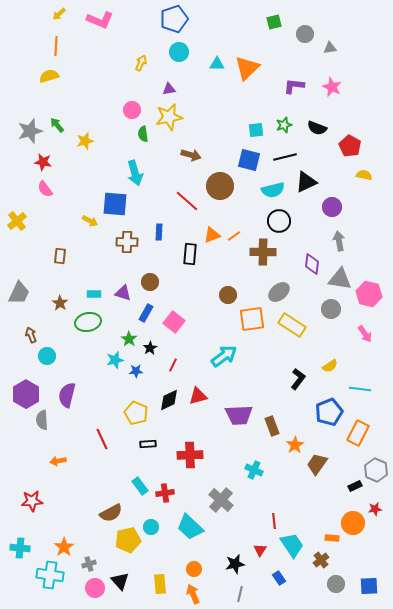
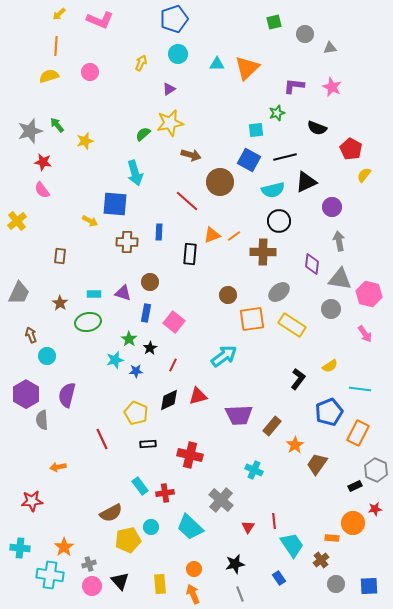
cyan circle at (179, 52): moved 1 px left, 2 px down
purple triangle at (169, 89): rotated 24 degrees counterclockwise
pink circle at (132, 110): moved 42 px left, 38 px up
yellow star at (169, 117): moved 1 px right, 6 px down
green star at (284, 125): moved 7 px left, 12 px up
green semicircle at (143, 134): rotated 56 degrees clockwise
red pentagon at (350, 146): moved 1 px right, 3 px down
blue square at (249, 160): rotated 15 degrees clockwise
yellow semicircle at (364, 175): rotated 63 degrees counterclockwise
brown circle at (220, 186): moved 4 px up
pink semicircle at (45, 189): moved 3 px left, 1 px down
blue rectangle at (146, 313): rotated 18 degrees counterclockwise
brown rectangle at (272, 426): rotated 60 degrees clockwise
red cross at (190, 455): rotated 15 degrees clockwise
orange arrow at (58, 461): moved 6 px down
red triangle at (260, 550): moved 12 px left, 23 px up
pink circle at (95, 588): moved 3 px left, 2 px up
gray line at (240, 594): rotated 35 degrees counterclockwise
